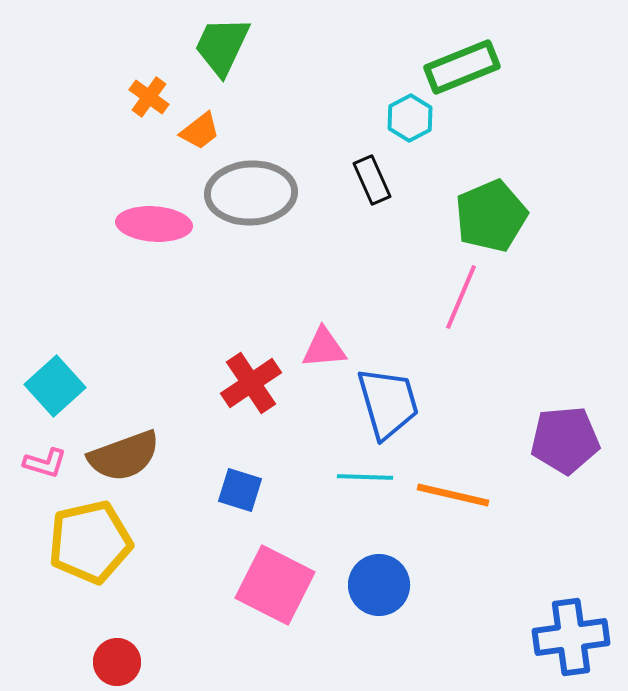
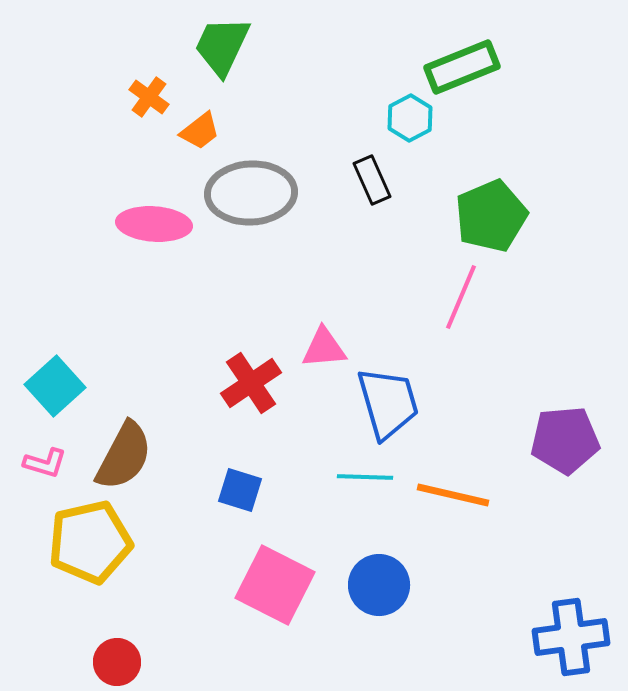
brown semicircle: rotated 42 degrees counterclockwise
